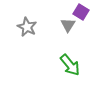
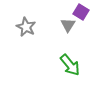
gray star: moved 1 px left
